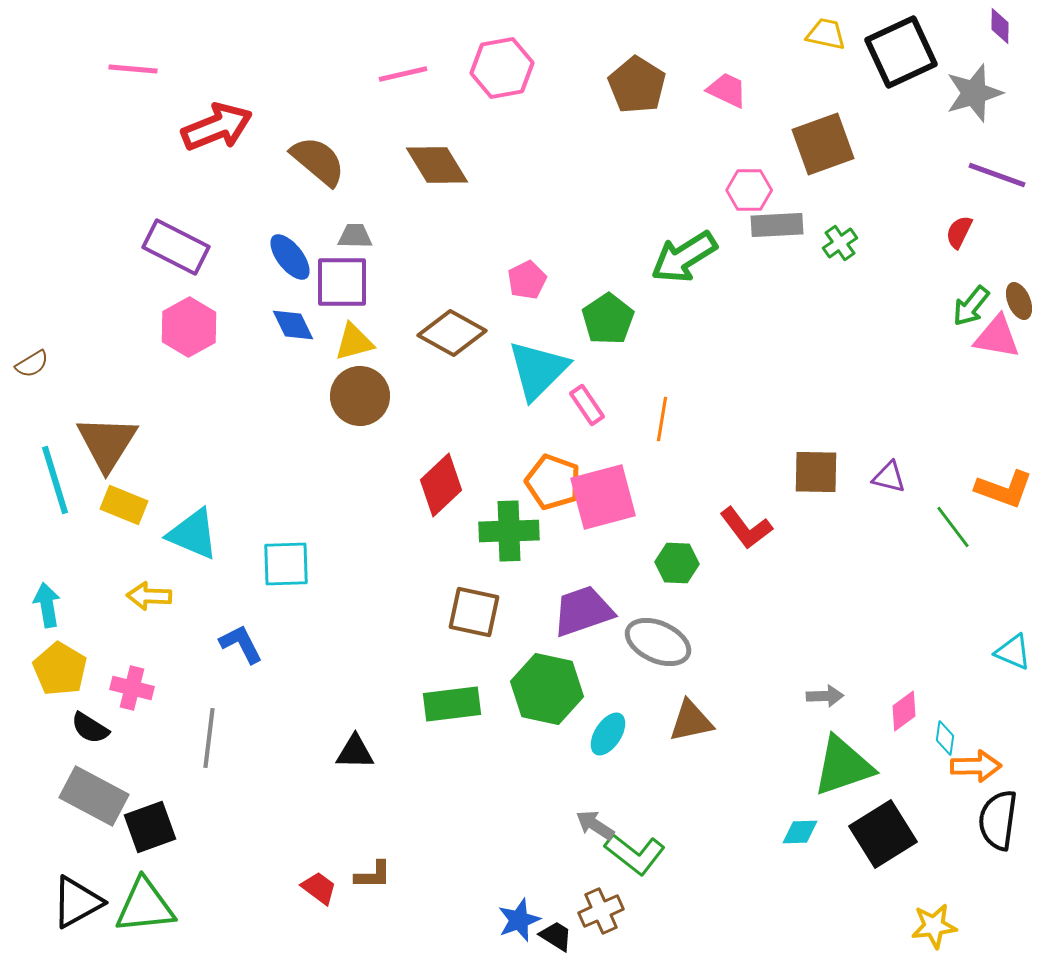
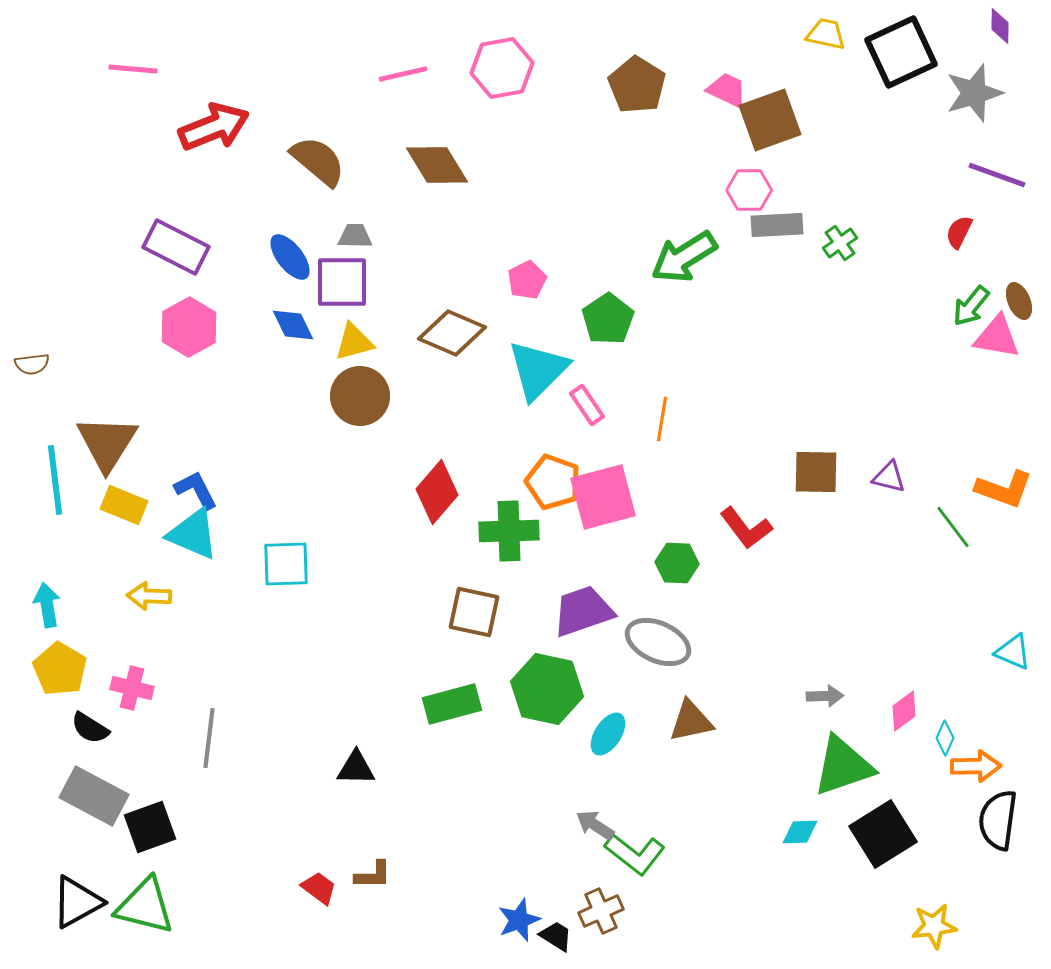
red arrow at (217, 127): moved 3 px left
brown square at (823, 144): moved 53 px left, 24 px up
brown diamond at (452, 333): rotated 6 degrees counterclockwise
brown semicircle at (32, 364): rotated 24 degrees clockwise
cyan line at (55, 480): rotated 10 degrees clockwise
red diamond at (441, 485): moved 4 px left, 7 px down; rotated 6 degrees counterclockwise
blue L-shape at (241, 644): moved 45 px left, 154 px up
green rectangle at (452, 704): rotated 8 degrees counterclockwise
cyan diamond at (945, 738): rotated 16 degrees clockwise
black triangle at (355, 752): moved 1 px right, 16 px down
green triangle at (145, 906): rotated 20 degrees clockwise
